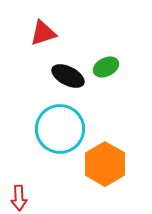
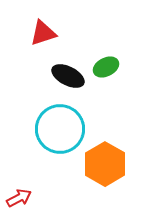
red arrow: rotated 115 degrees counterclockwise
